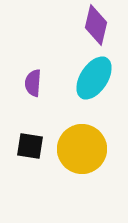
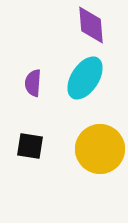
purple diamond: moved 5 px left; rotated 18 degrees counterclockwise
cyan ellipse: moved 9 px left
yellow circle: moved 18 px right
